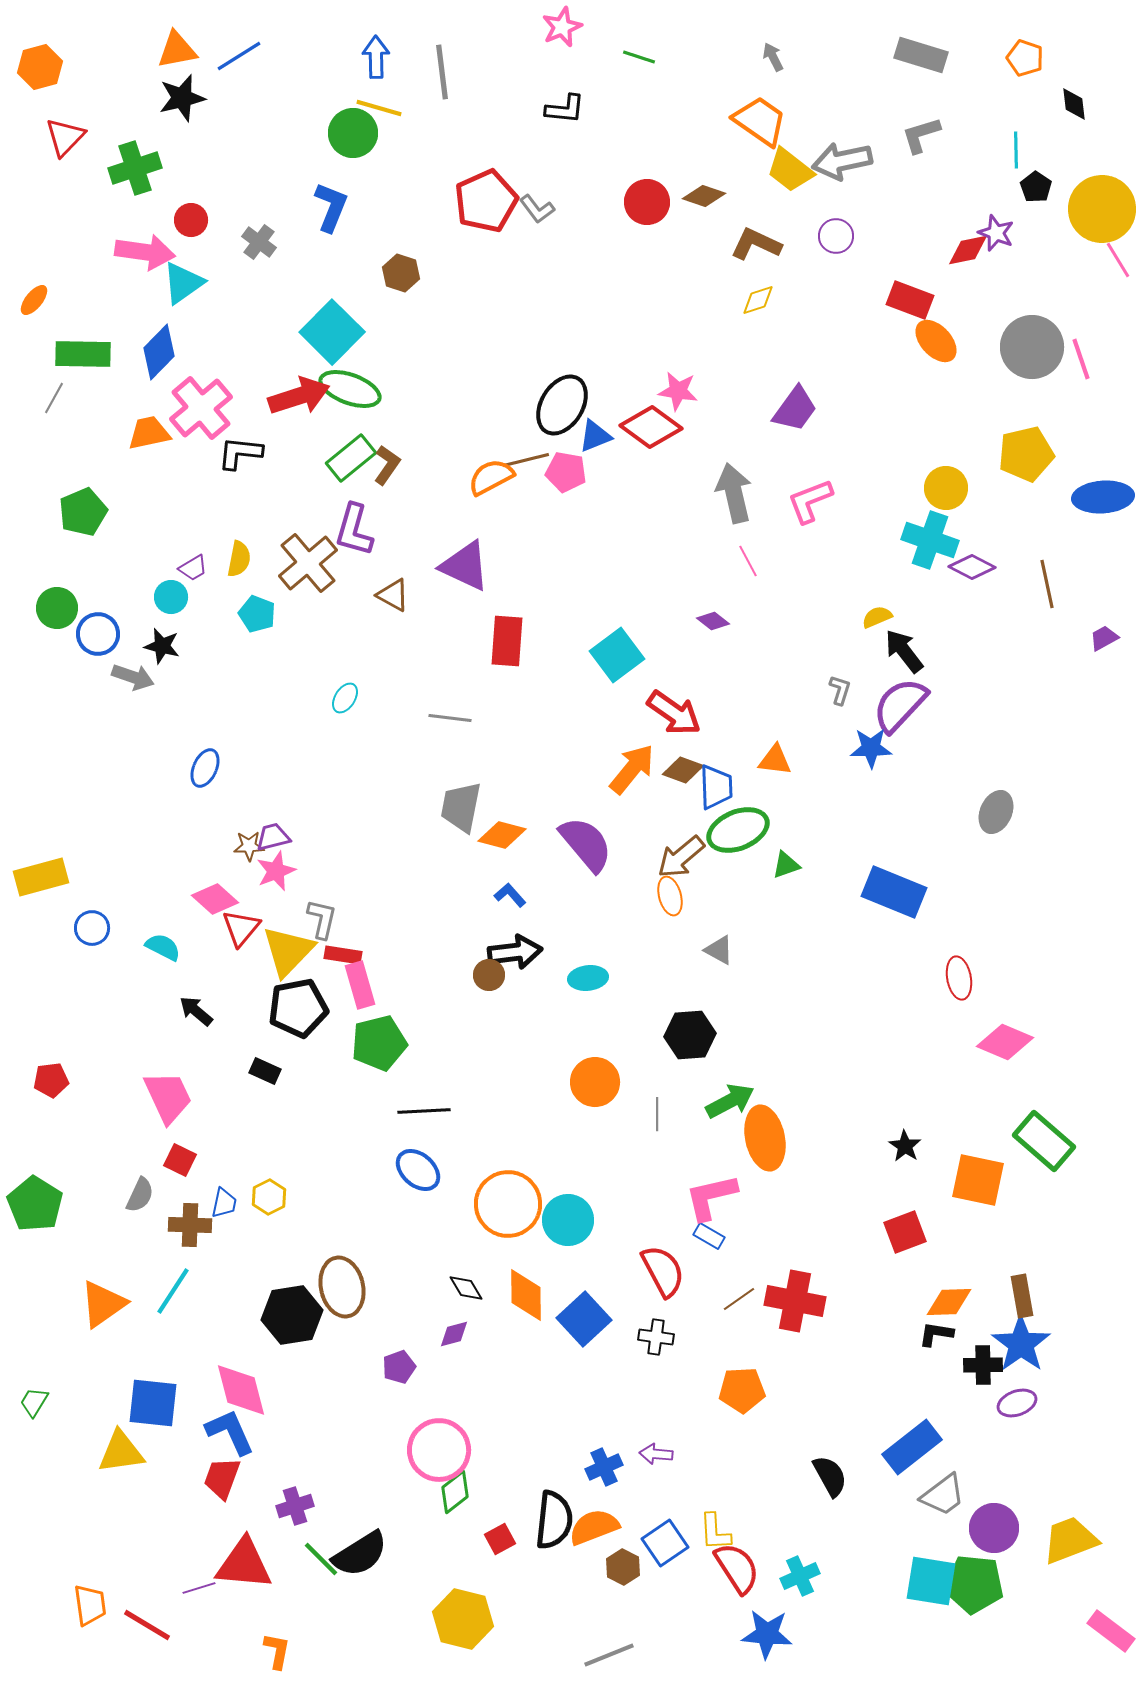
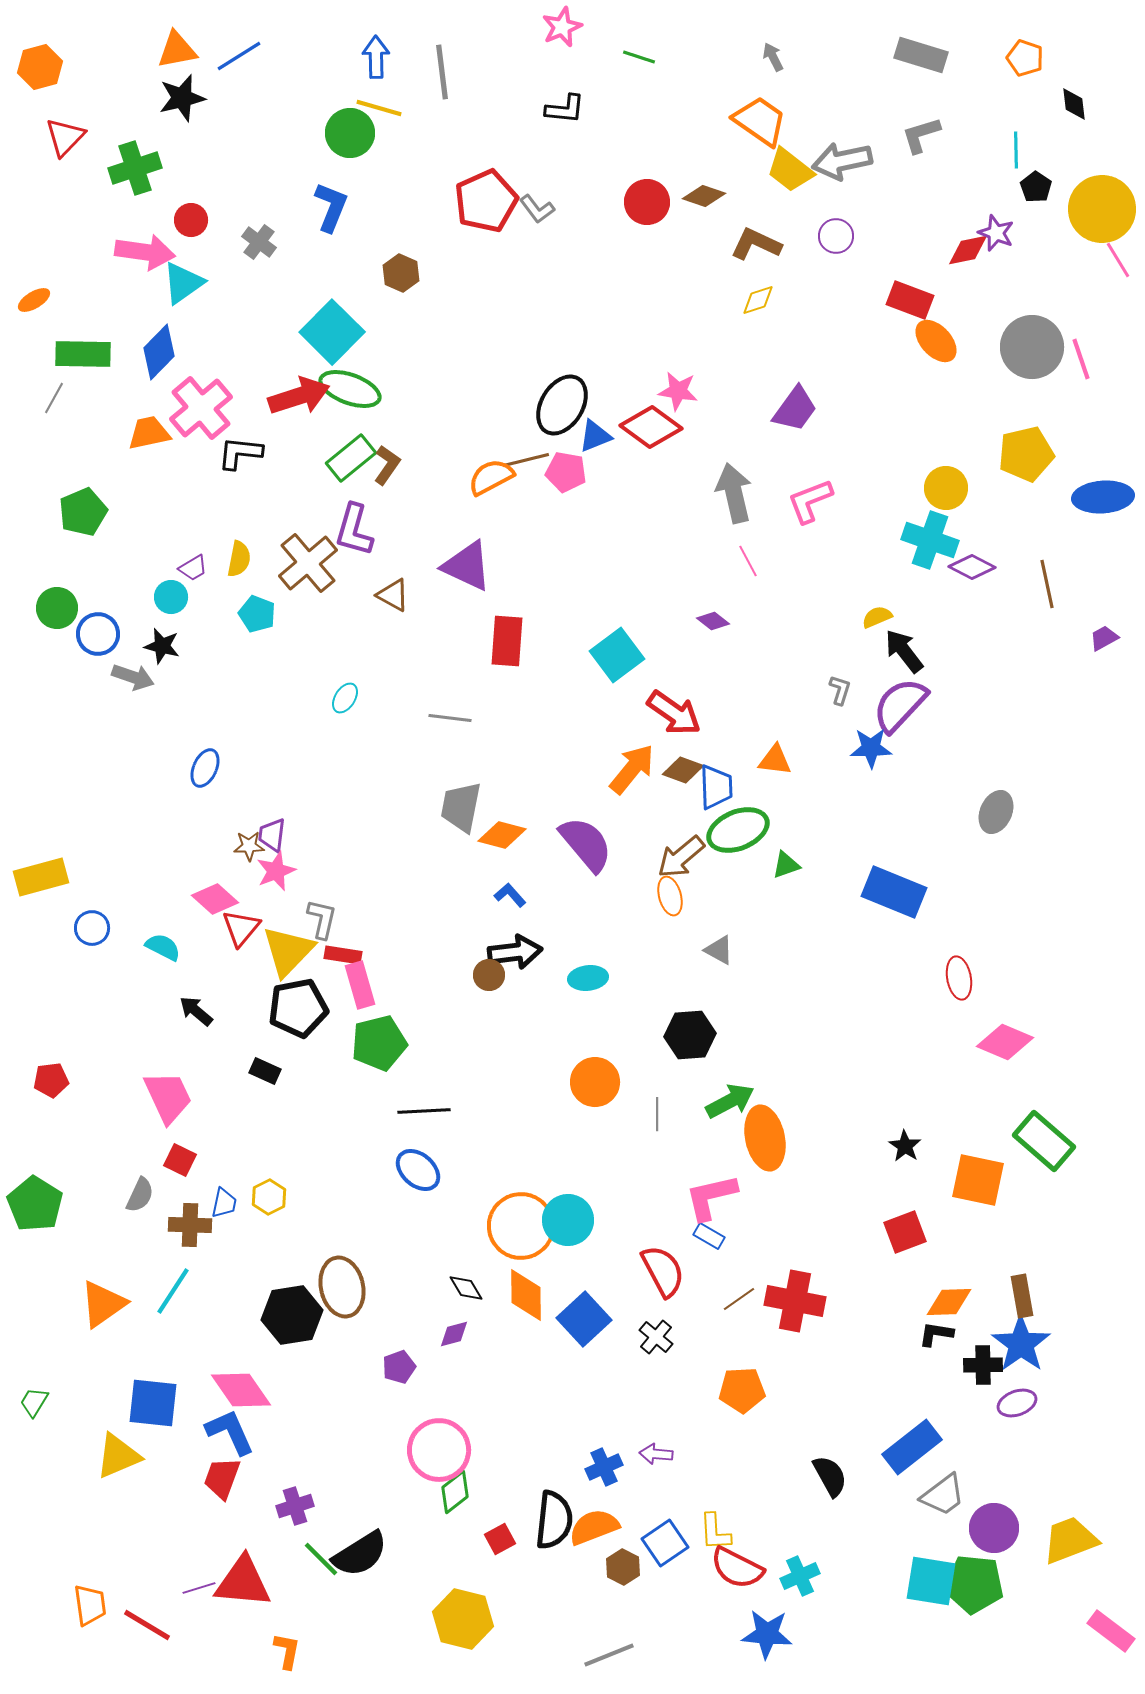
green circle at (353, 133): moved 3 px left
brown hexagon at (401, 273): rotated 6 degrees clockwise
orange ellipse at (34, 300): rotated 20 degrees clockwise
purple triangle at (465, 566): moved 2 px right
purple trapezoid at (273, 837): moved 1 px left, 2 px up; rotated 69 degrees counterclockwise
orange circle at (508, 1204): moved 13 px right, 22 px down
black cross at (656, 1337): rotated 32 degrees clockwise
pink diamond at (241, 1390): rotated 20 degrees counterclockwise
yellow triangle at (121, 1452): moved 3 px left, 4 px down; rotated 15 degrees counterclockwise
red triangle at (244, 1564): moved 1 px left, 18 px down
red semicircle at (737, 1568): rotated 150 degrees clockwise
orange L-shape at (277, 1651): moved 10 px right
